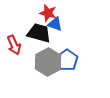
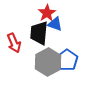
red star: moved 1 px left; rotated 24 degrees clockwise
black trapezoid: rotated 100 degrees counterclockwise
red arrow: moved 2 px up
